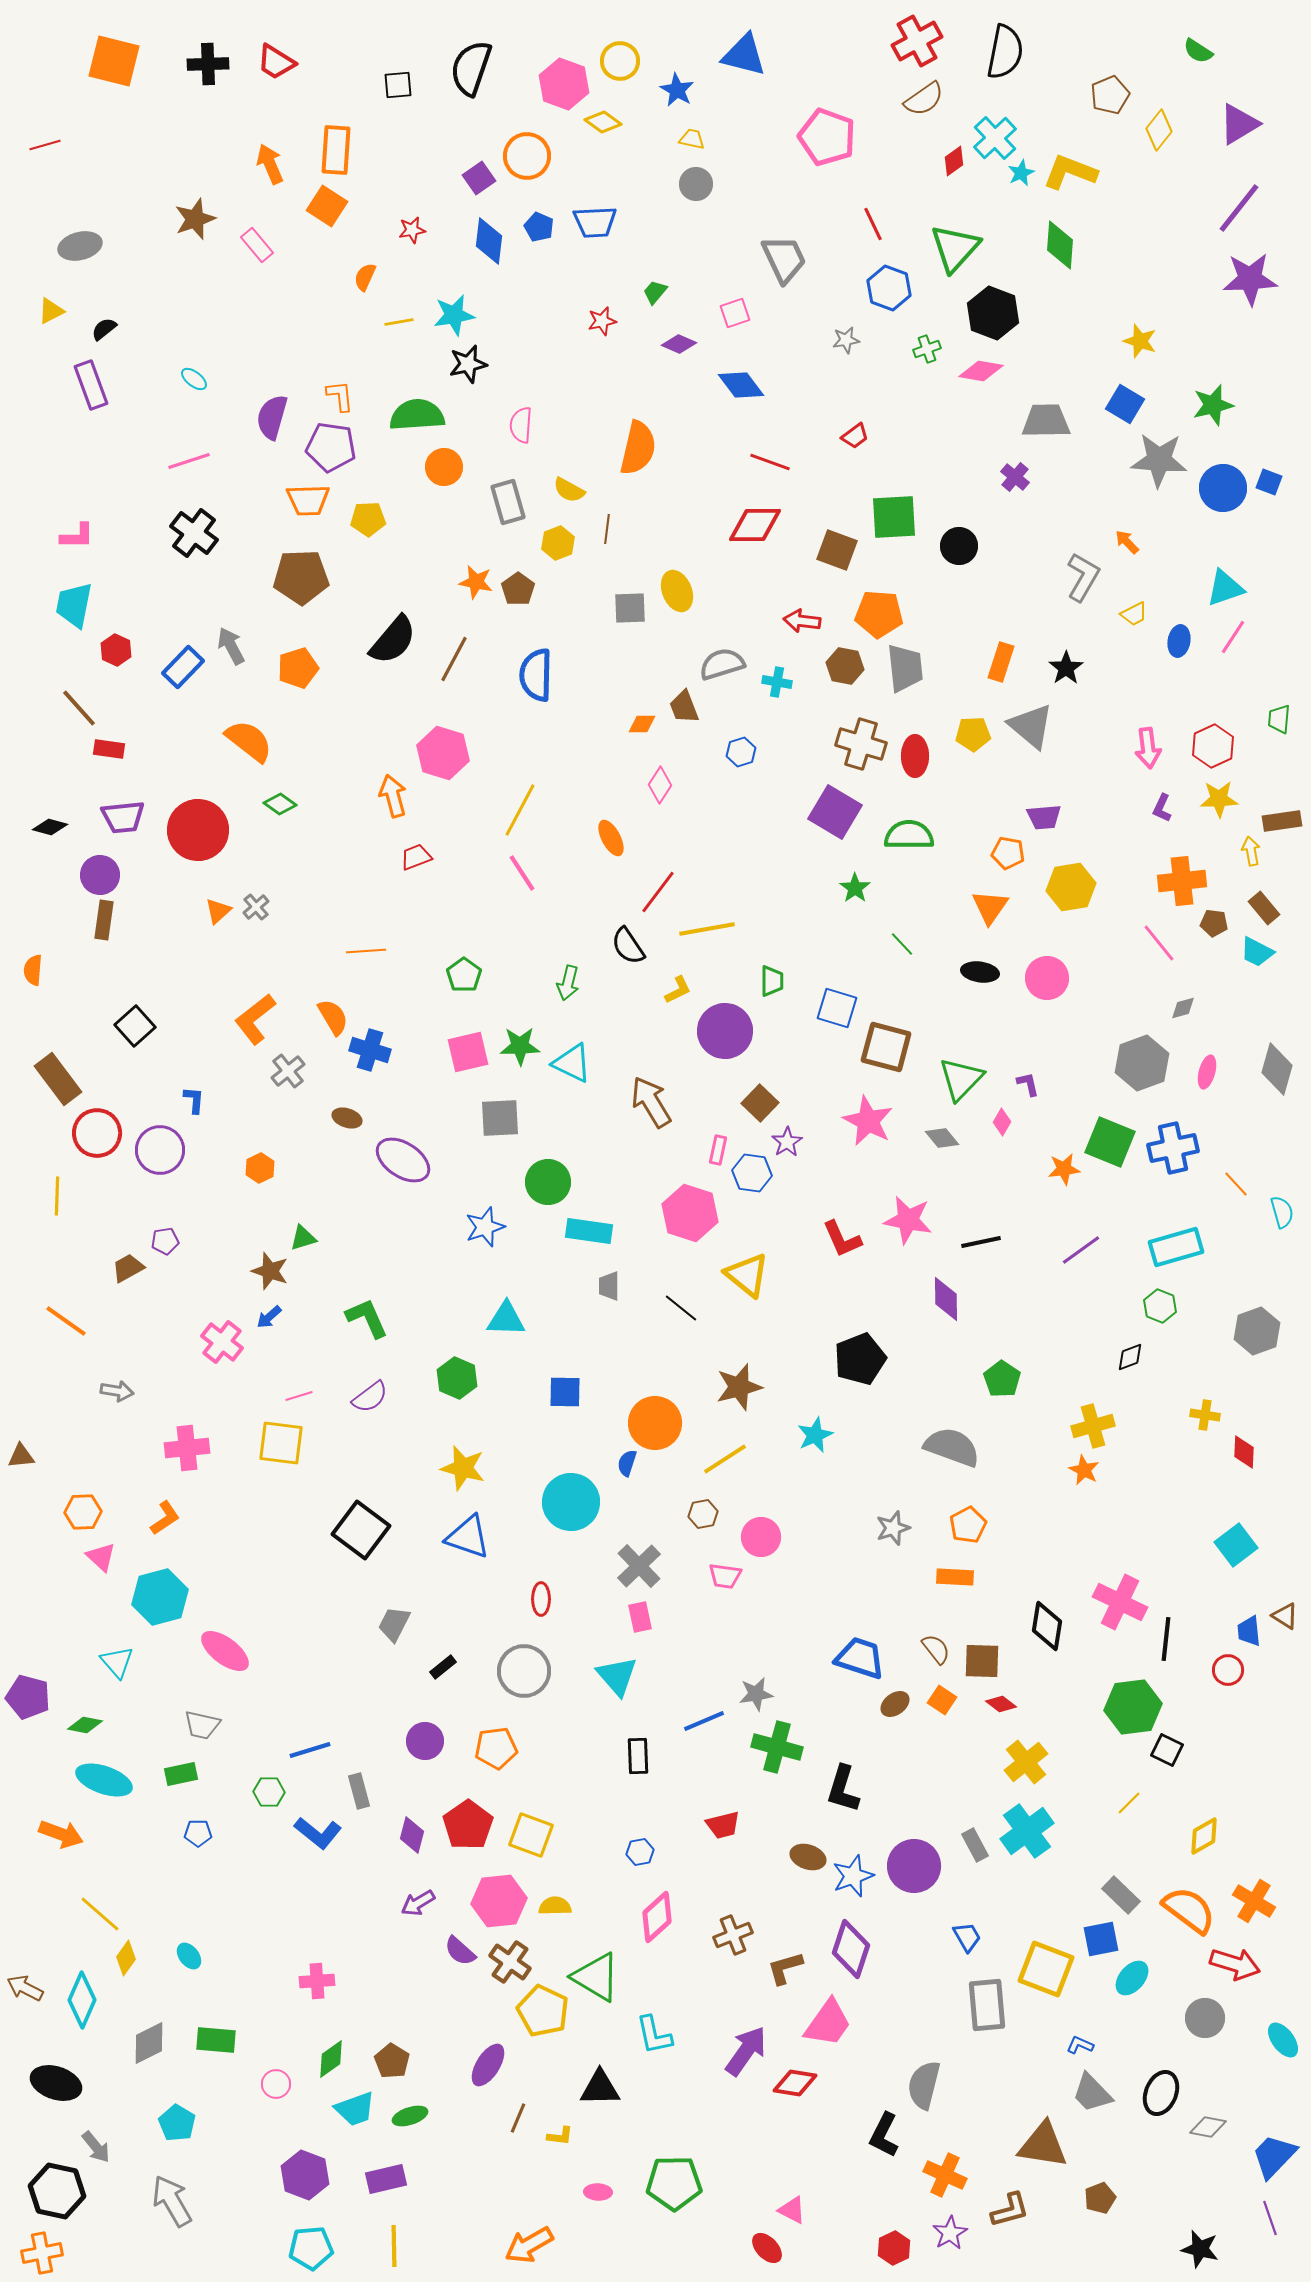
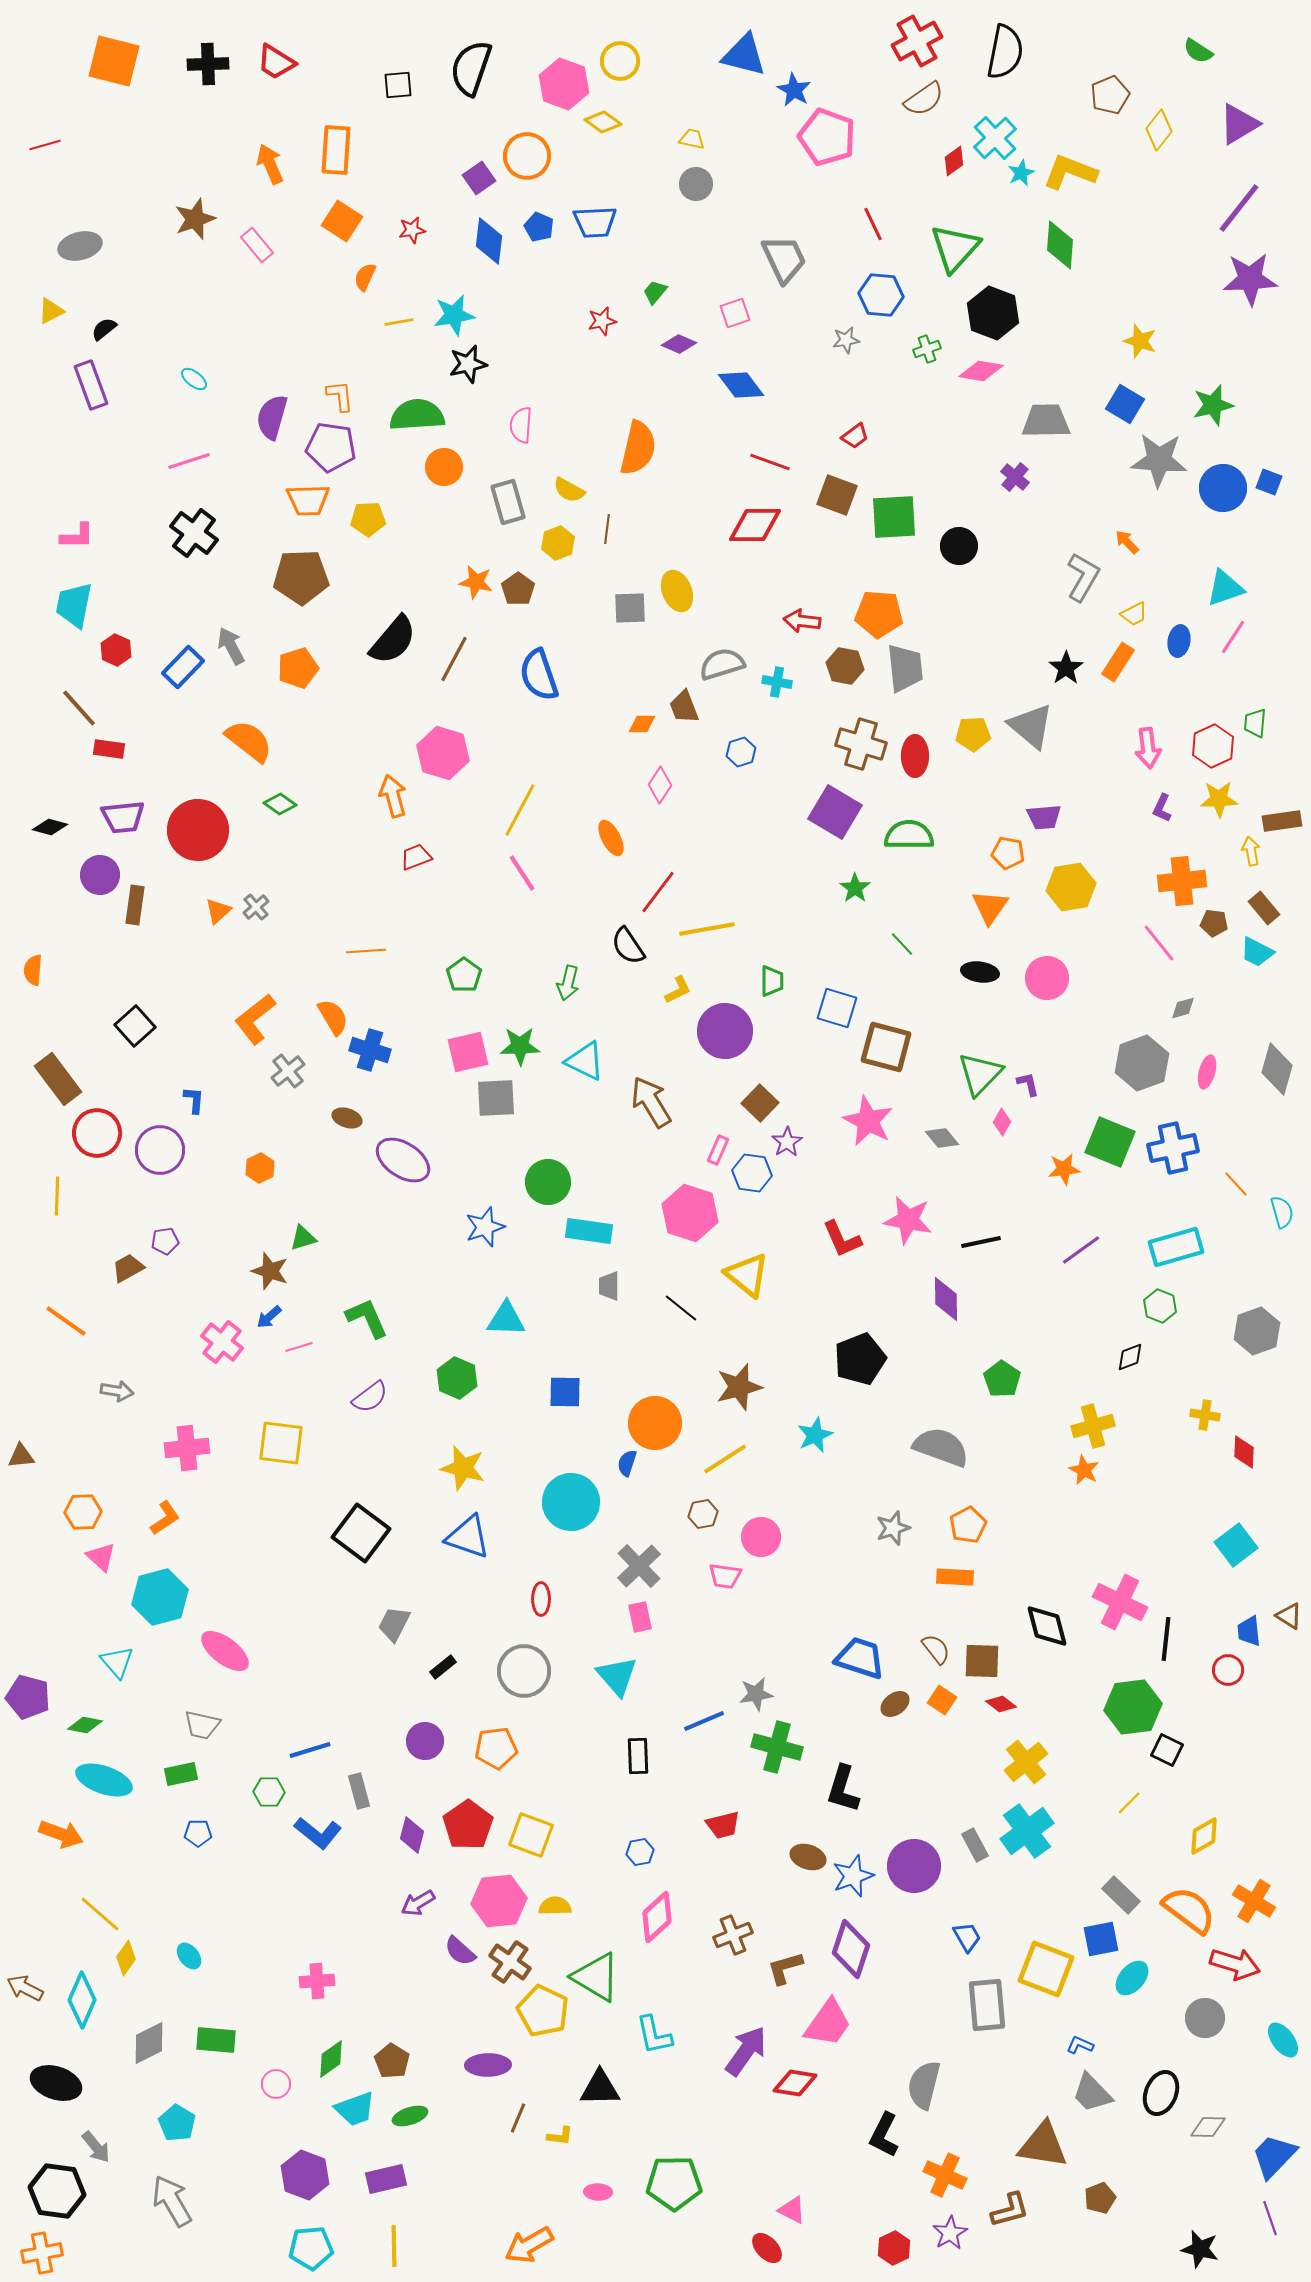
blue star at (677, 90): moved 117 px right
orange square at (327, 206): moved 15 px right, 15 px down
blue hexagon at (889, 288): moved 8 px left, 7 px down; rotated 15 degrees counterclockwise
brown square at (837, 550): moved 55 px up
orange rectangle at (1001, 662): moved 117 px right; rotated 15 degrees clockwise
blue semicircle at (536, 675): moved 3 px right; rotated 20 degrees counterclockwise
green trapezoid at (1279, 719): moved 24 px left, 4 px down
brown rectangle at (104, 920): moved 31 px right, 15 px up
cyan triangle at (572, 1063): moved 13 px right, 2 px up
green triangle at (961, 1079): moved 19 px right, 5 px up
gray square at (500, 1118): moved 4 px left, 20 px up
pink rectangle at (718, 1150): rotated 12 degrees clockwise
pink line at (299, 1396): moved 49 px up
gray semicircle at (952, 1447): moved 11 px left
black square at (361, 1530): moved 3 px down
brown triangle at (1285, 1616): moved 4 px right
black diamond at (1047, 1626): rotated 24 degrees counterclockwise
purple ellipse at (488, 2065): rotated 57 degrees clockwise
gray diamond at (1208, 2127): rotated 9 degrees counterclockwise
black hexagon at (57, 2191): rotated 4 degrees counterclockwise
